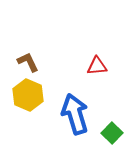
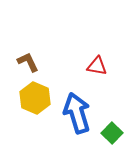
red triangle: rotated 15 degrees clockwise
yellow hexagon: moved 7 px right, 3 px down
blue arrow: moved 2 px right, 1 px up
